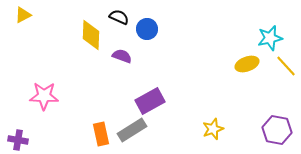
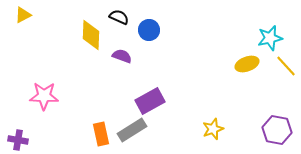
blue circle: moved 2 px right, 1 px down
